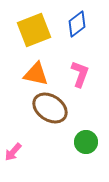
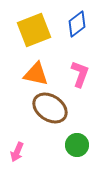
green circle: moved 9 px left, 3 px down
pink arrow: moved 4 px right; rotated 18 degrees counterclockwise
